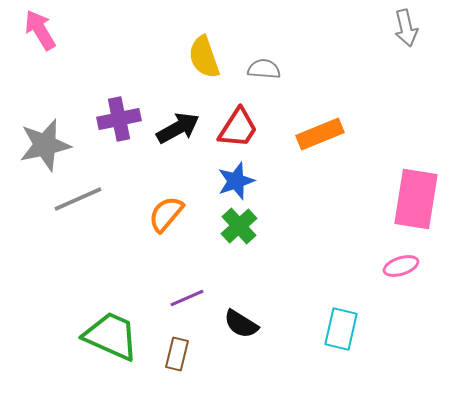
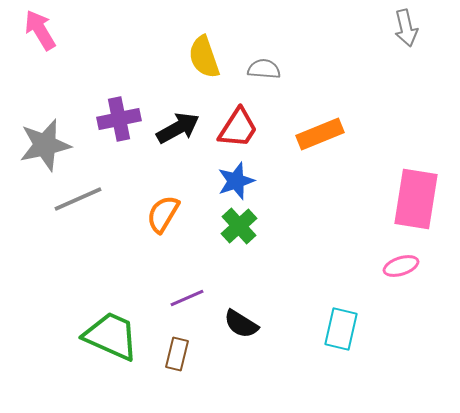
orange semicircle: moved 3 px left; rotated 9 degrees counterclockwise
